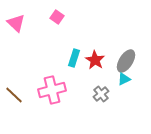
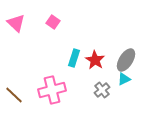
pink square: moved 4 px left, 5 px down
gray ellipse: moved 1 px up
gray cross: moved 1 px right, 4 px up
